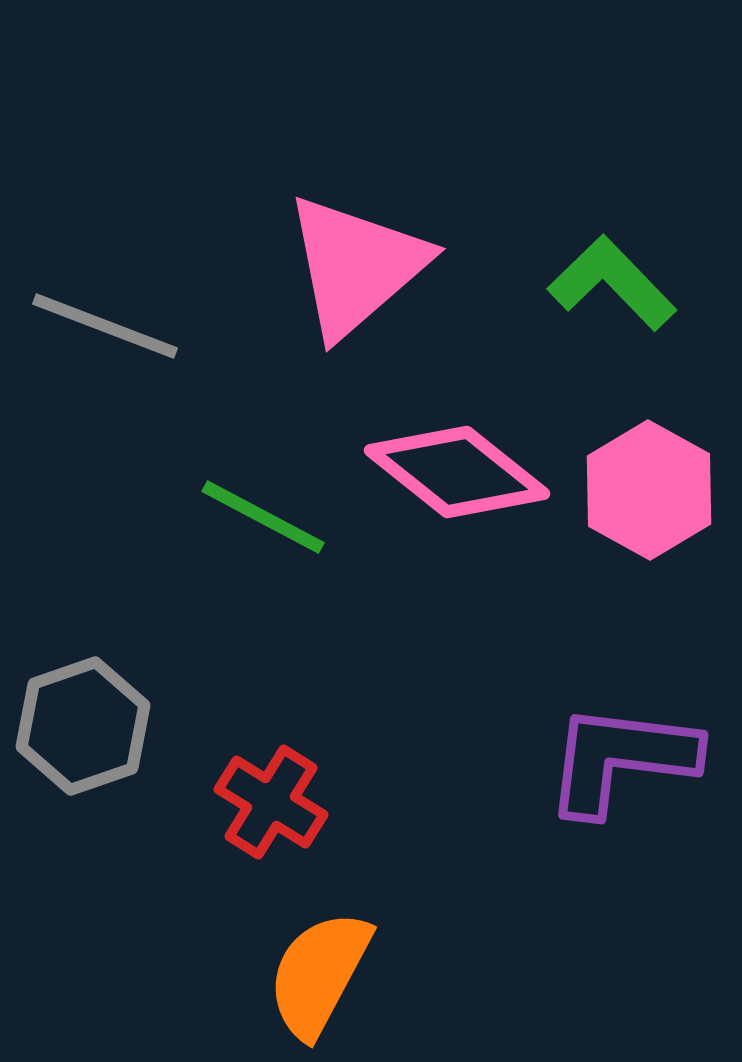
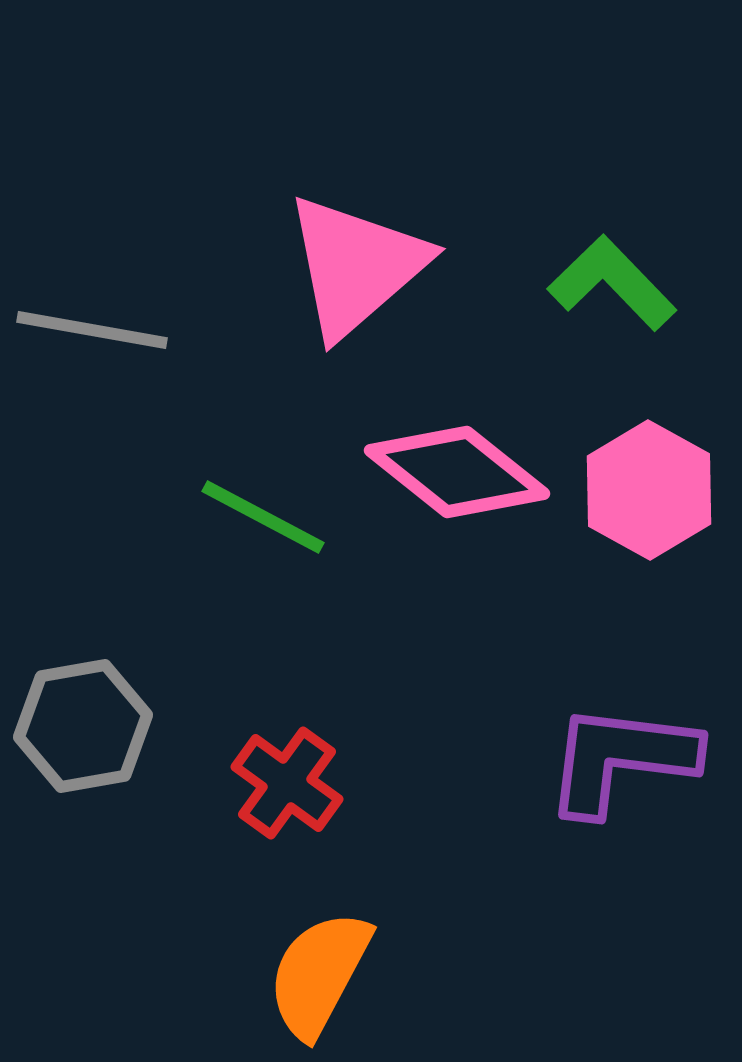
gray line: moved 13 px left, 4 px down; rotated 11 degrees counterclockwise
gray hexagon: rotated 9 degrees clockwise
red cross: moved 16 px right, 19 px up; rotated 4 degrees clockwise
